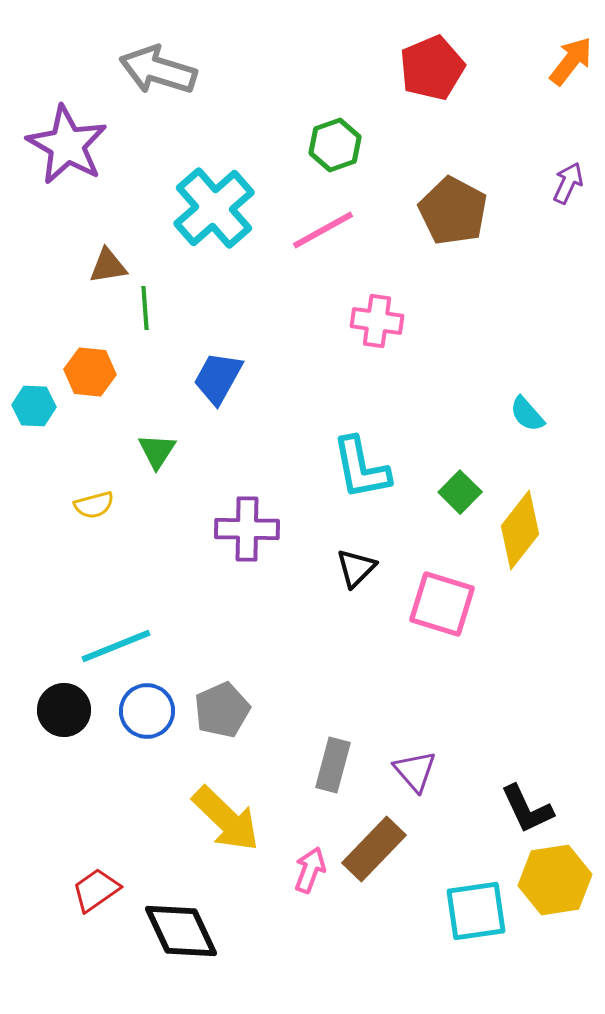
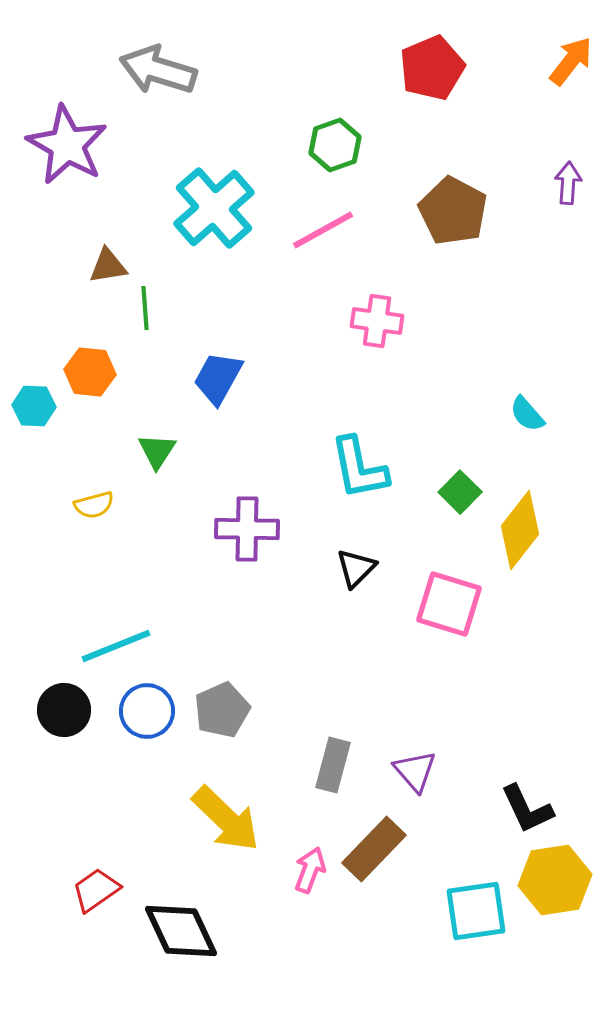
purple arrow: rotated 21 degrees counterclockwise
cyan L-shape: moved 2 px left
pink square: moved 7 px right
